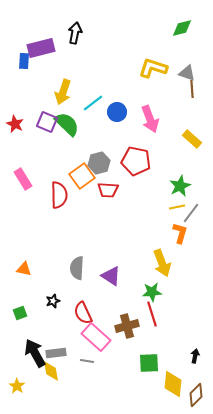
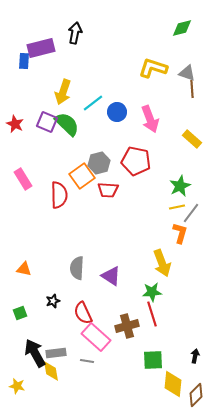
green square at (149, 363): moved 4 px right, 3 px up
yellow star at (17, 386): rotated 21 degrees counterclockwise
